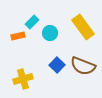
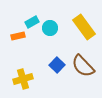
cyan rectangle: rotated 16 degrees clockwise
yellow rectangle: moved 1 px right
cyan circle: moved 5 px up
brown semicircle: rotated 25 degrees clockwise
